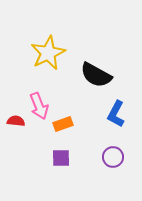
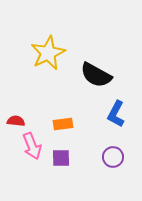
pink arrow: moved 7 px left, 40 px down
orange rectangle: rotated 12 degrees clockwise
